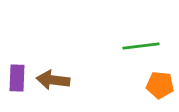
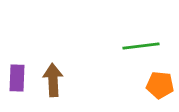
brown arrow: rotated 80 degrees clockwise
